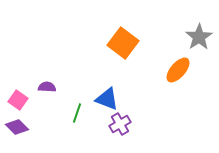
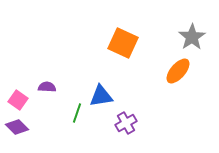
gray star: moved 7 px left
orange square: rotated 12 degrees counterclockwise
orange ellipse: moved 1 px down
blue triangle: moved 6 px left, 3 px up; rotated 30 degrees counterclockwise
purple cross: moved 6 px right, 1 px up
